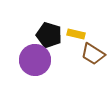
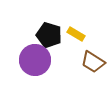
yellow rectangle: rotated 18 degrees clockwise
brown trapezoid: moved 8 px down
